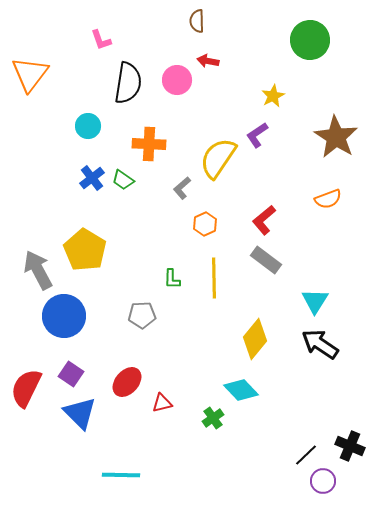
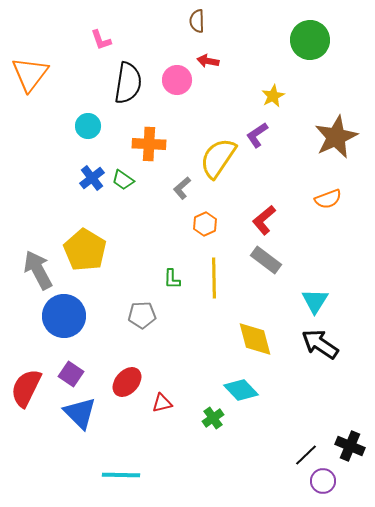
brown star: rotated 15 degrees clockwise
yellow diamond: rotated 54 degrees counterclockwise
